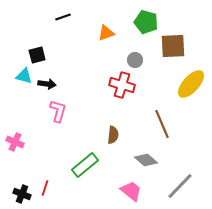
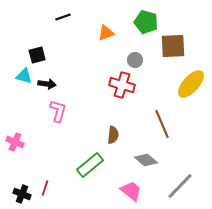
green rectangle: moved 5 px right
